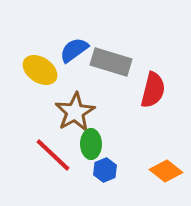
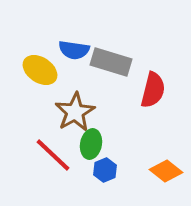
blue semicircle: rotated 136 degrees counterclockwise
green ellipse: rotated 12 degrees clockwise
